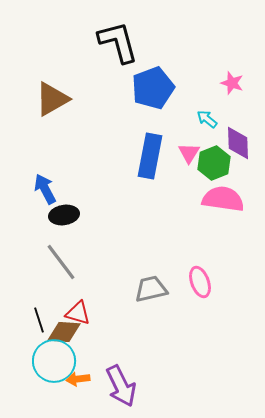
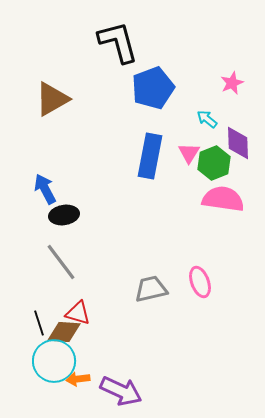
pink star: rotated 30 degrees clockwise
black line: moved 3 px down
purple arrow: moved 5 px down; rotated 39 degrees counterclockwise
